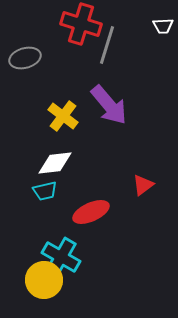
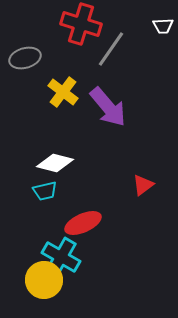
gray line: moved 4 px right, 4 px down; rotated 18 degrees clockwise
purple arrow: moved 1 px left, 2 px down
yellow cross: moved 24 px up
white diamond: rotated 21 degrees clockwise
red ellipse: moved 8 px left, 11 px down
